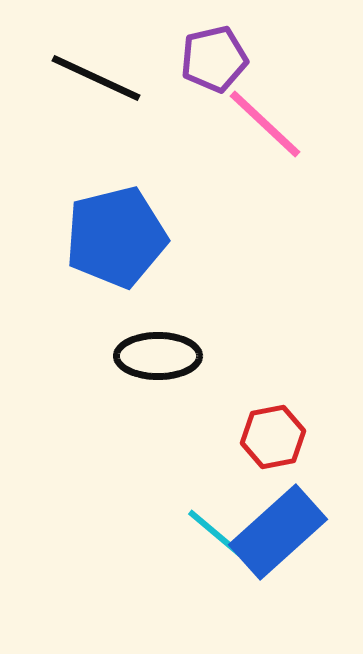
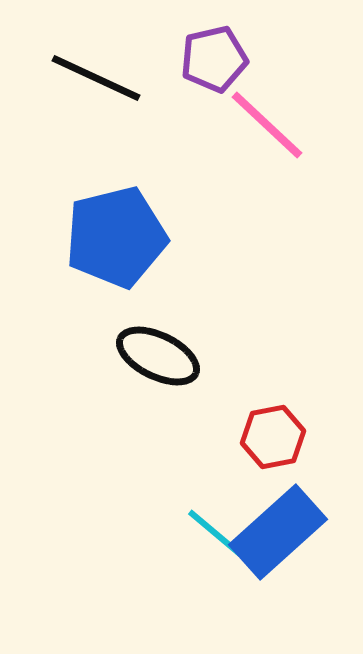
pink line: moved 2 px right, 1 px down
black ellipse: rotated 26 degrees clockwise
